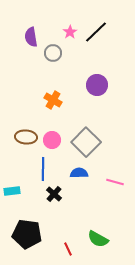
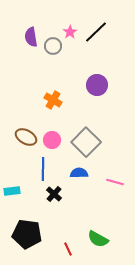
gray circle: moved 7 px up
brown ellipse: rotated 25 degrees clockwise
